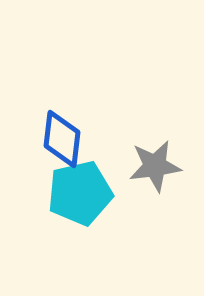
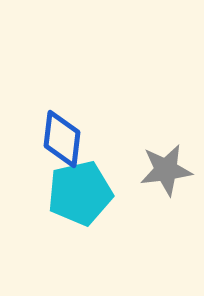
gray star: moved 11 px right, 4 px down
